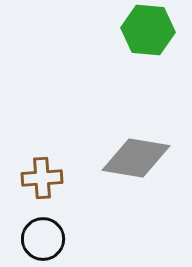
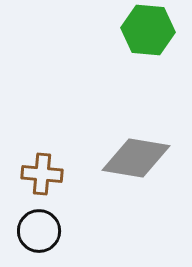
brown cross: moved 4 px up; rotated 9 degrees clockwise
black circle: moved 4 px left, 8 px up
